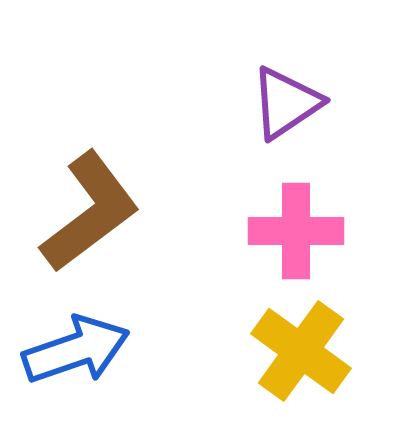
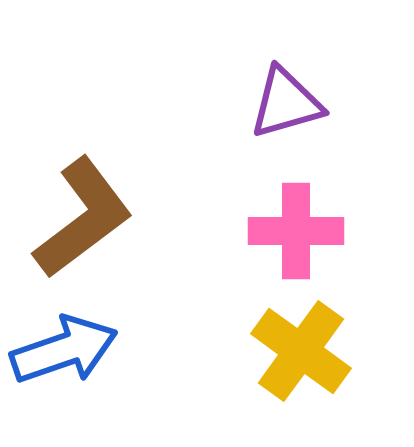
purple triangle: rotated 18 degrees clockwise
brown L-shape: moved 7 px left, 6 px down
blue arrow: moved 12 px left
